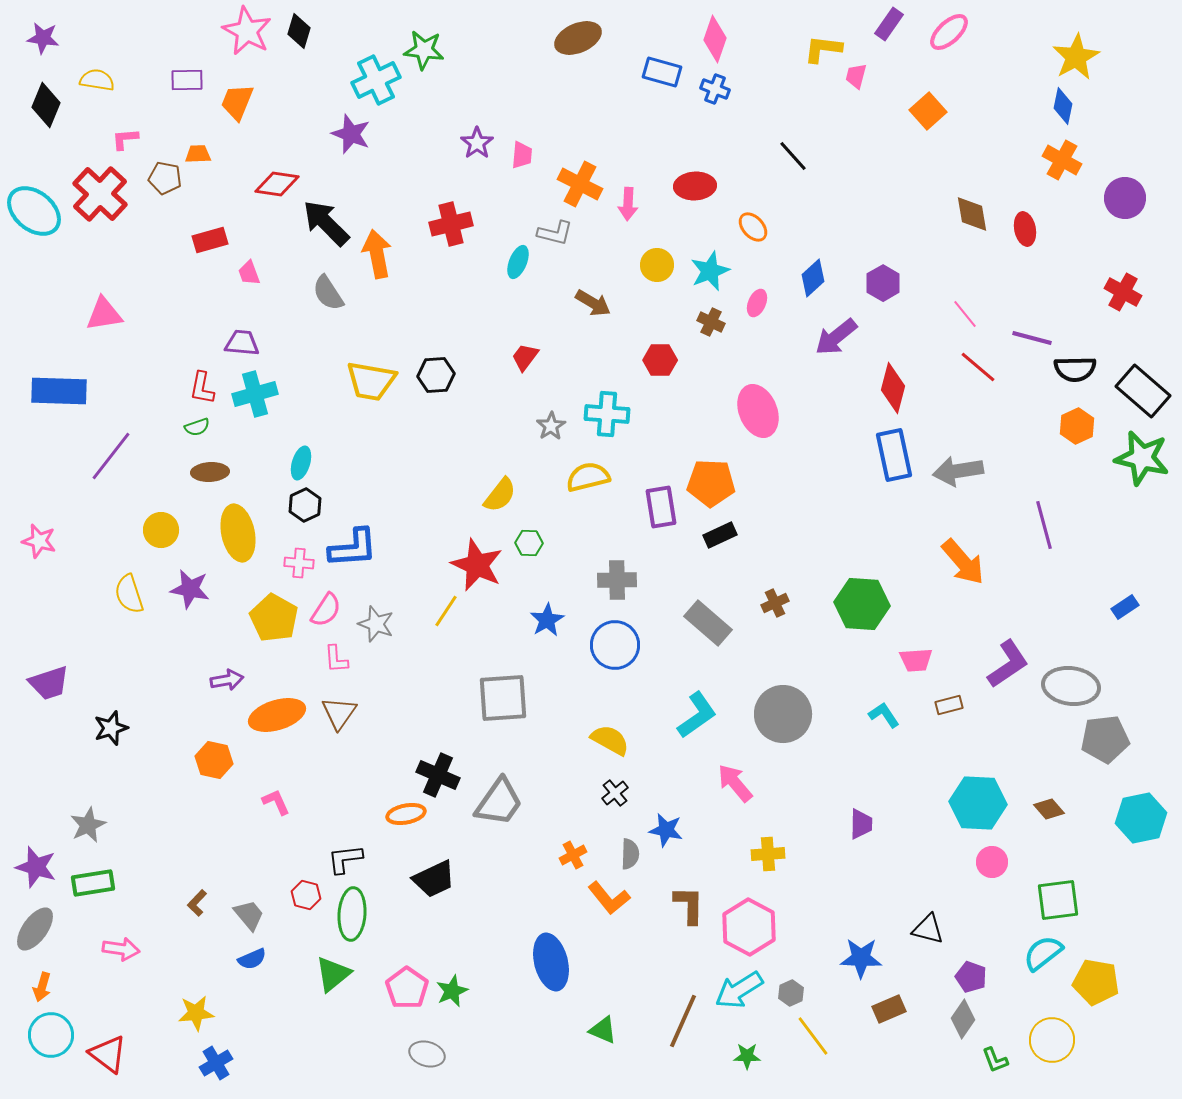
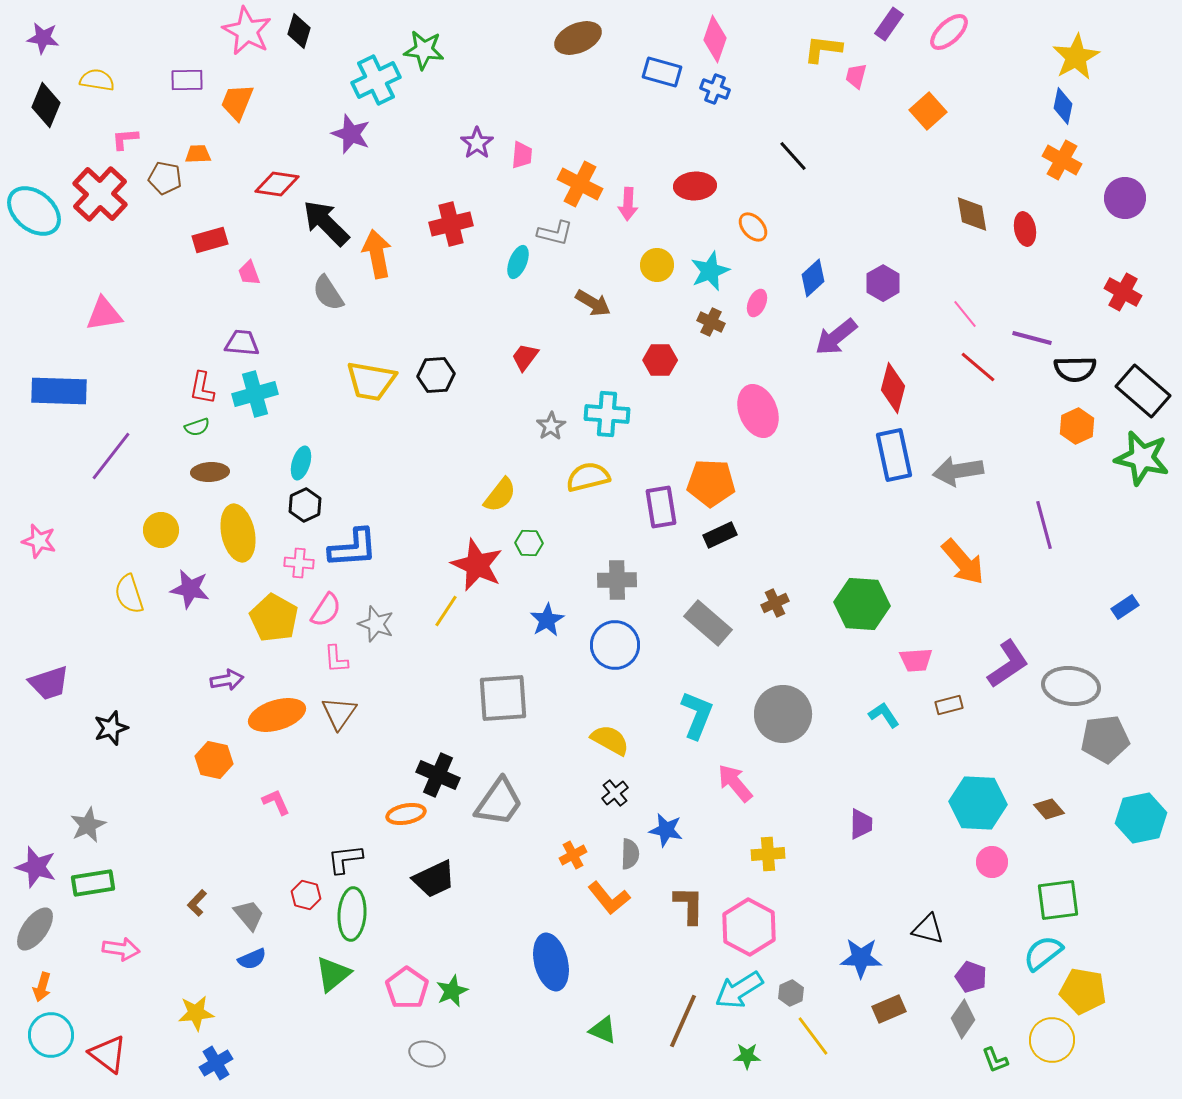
cyan L-shape at (697, 715): rotated 33 degrees counterclockwise
yellow pentagon at (1096, 982): moved 13 px left, 9 px down
